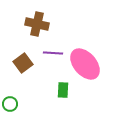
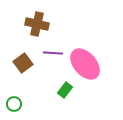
green rectangle: moved 2 px right; rotated 35 degrees clockwise
green circle: moved 4 px right
